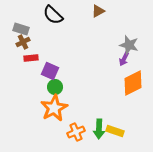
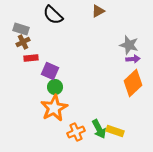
purple arrow: moved 9 px right; rotated 120 degrees counterclockwise
orange diamond: rotated 16 degrees counterclockwise
green arrow: rotated 30 degrees counterclockwise
